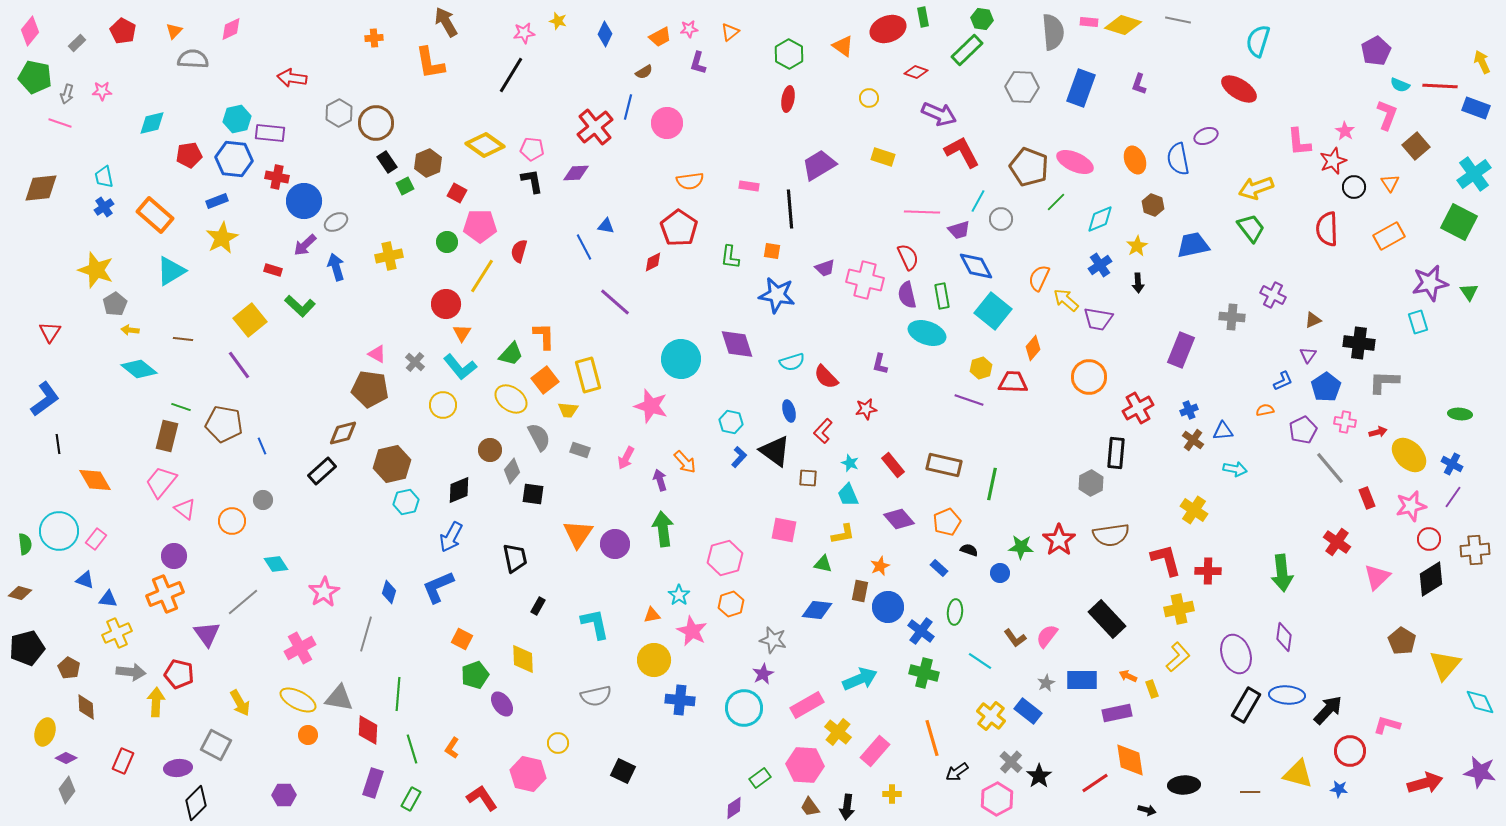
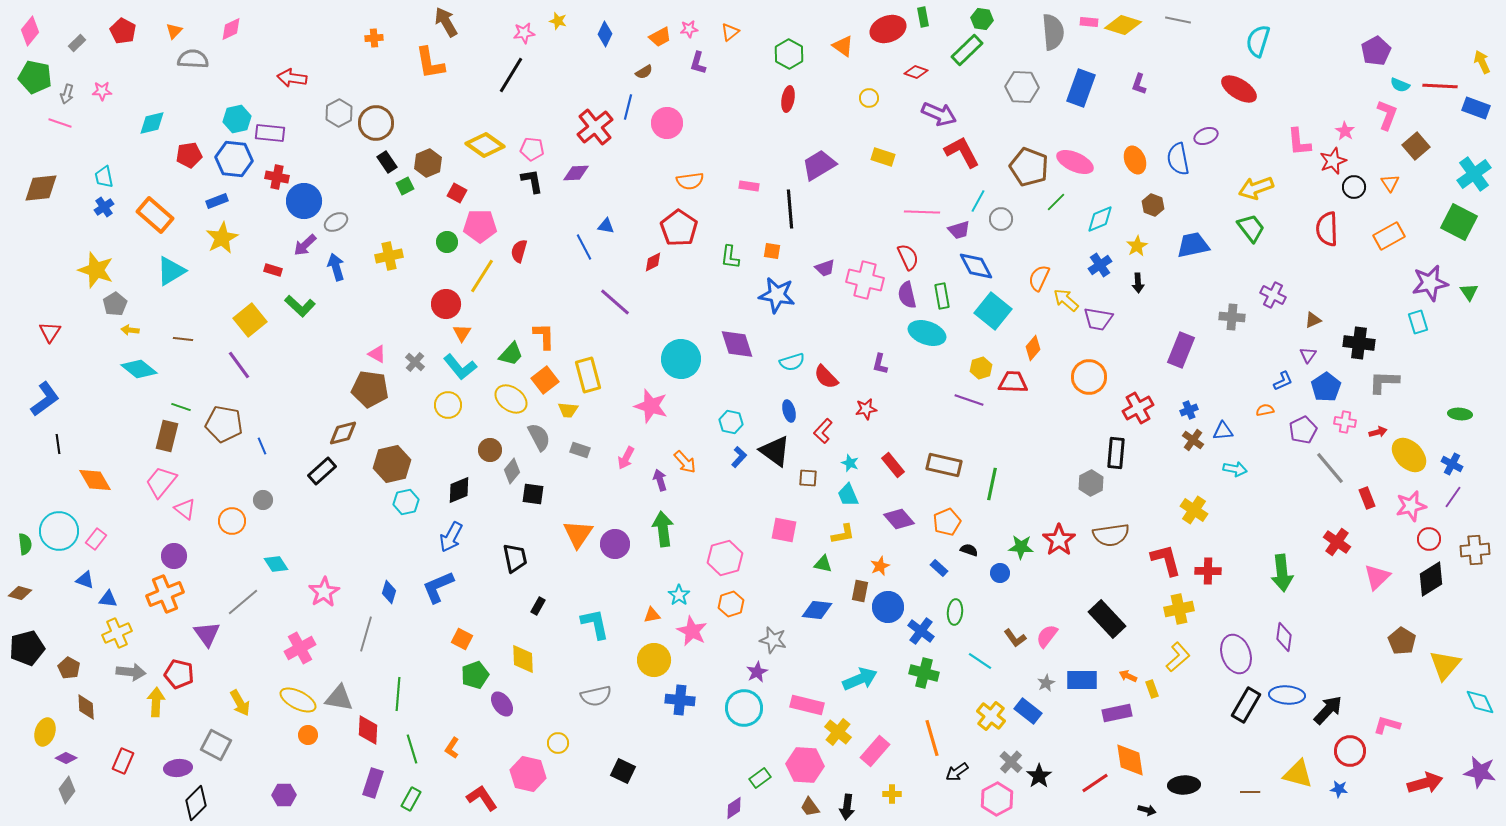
yellow circle at (443, 405): moved 5 px right
purple star at (763, 674): moved 6 px left, 2 px up
pink rectangle at (807, 705): rotated 44 degrees clockwise
